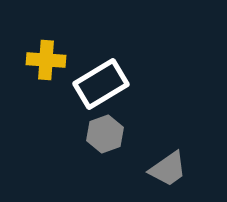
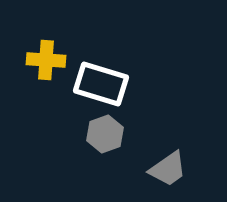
white rectangle: rotated 48 degrees clockwise
